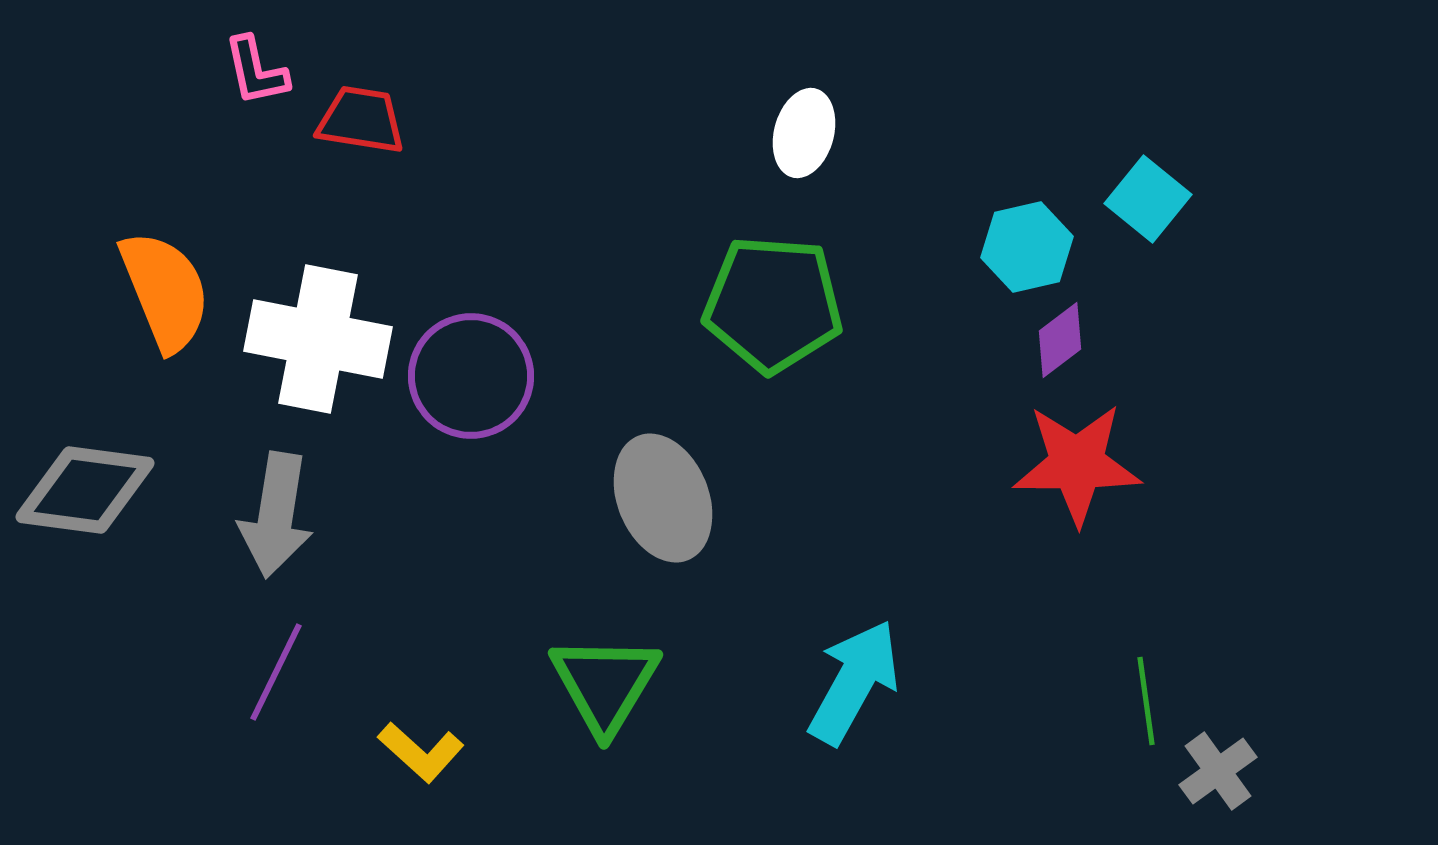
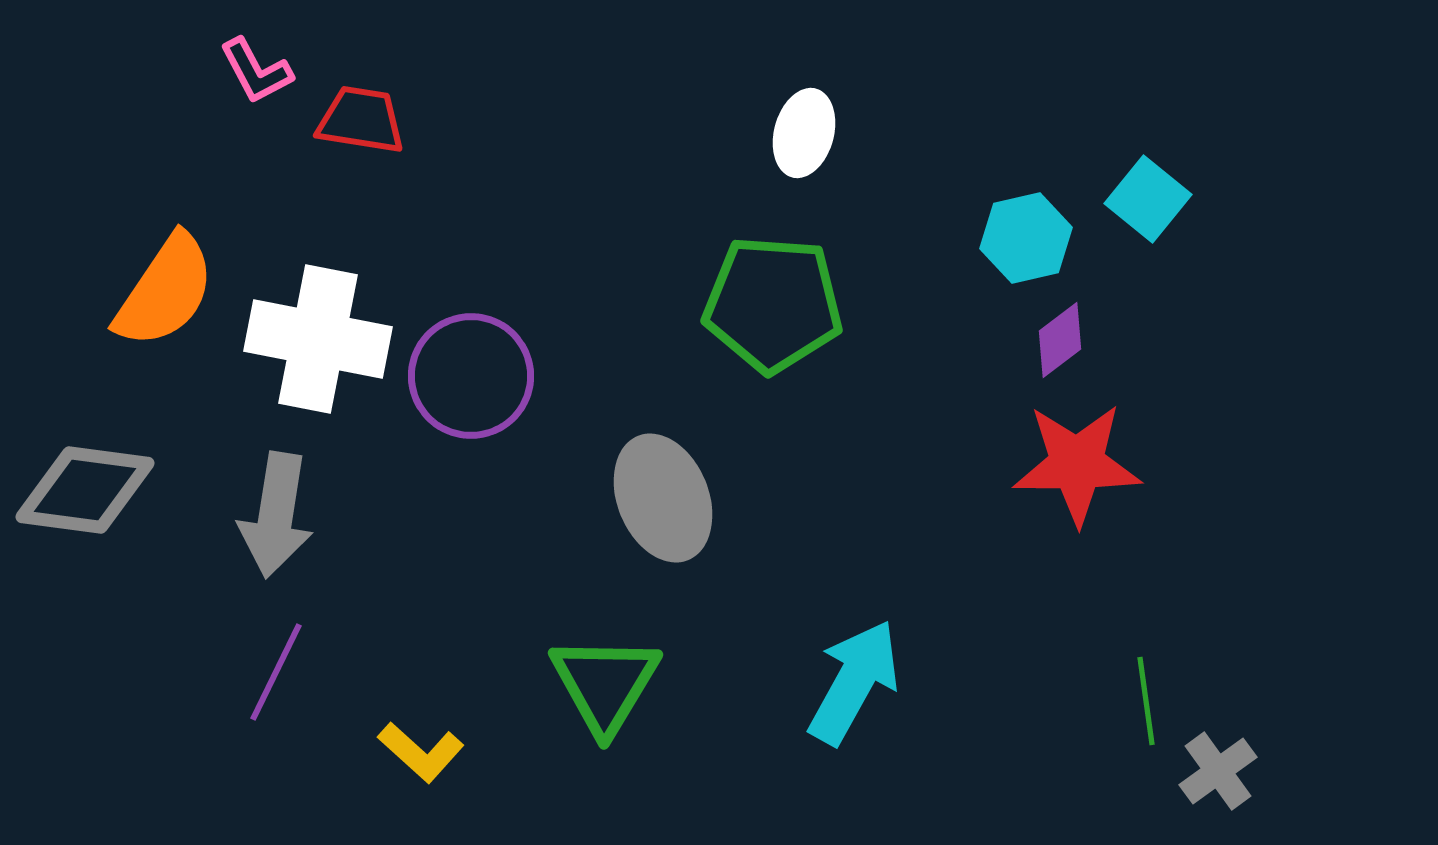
pink L-shape: rotated 16 degrees counterclockwise
cyan hexagon: moved 1 px left, 9 px up
orange semicircle: rotated 56 degrees clockwise
